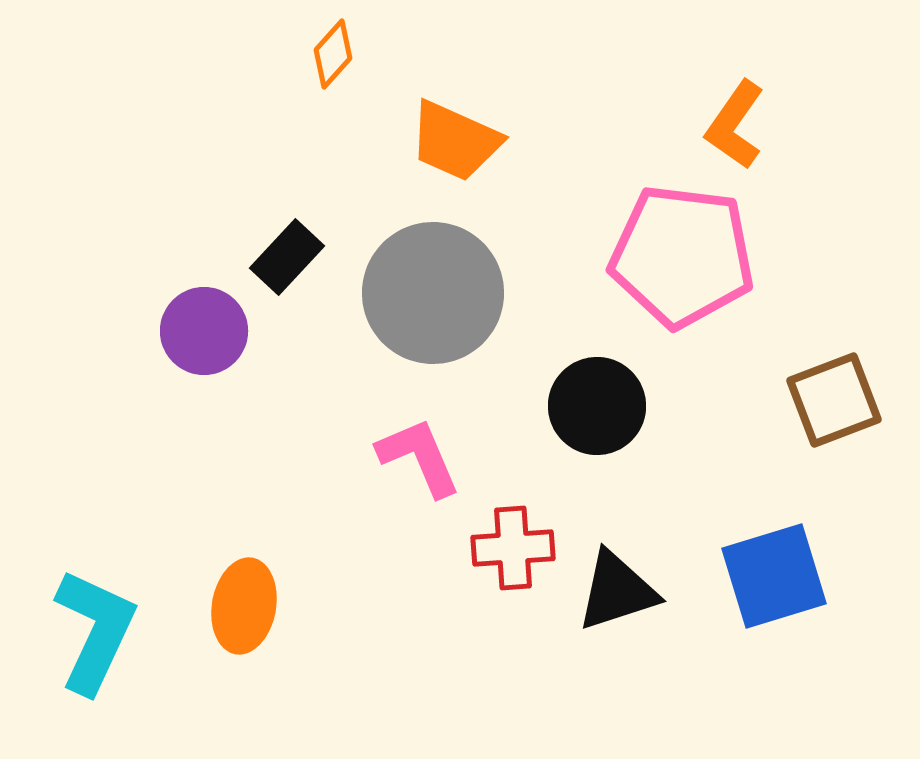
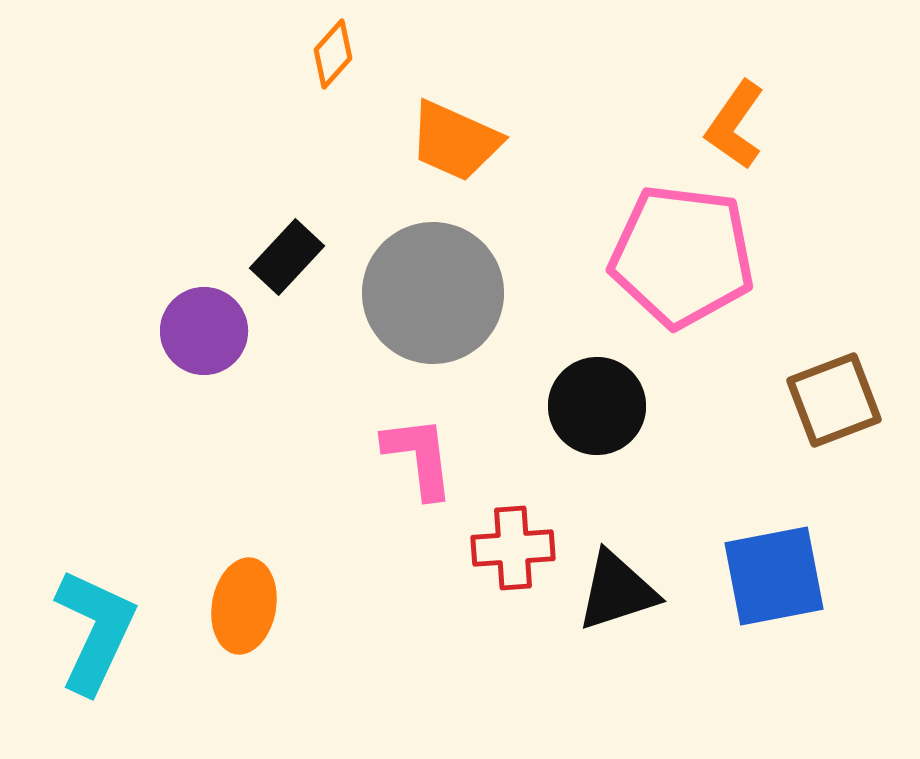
pink L-shape: rotated 16 degrees clockwise
blue square: rotated 6 degrees clockwise
